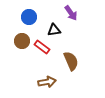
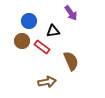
blue circle: moved 4 px down
black triangle: moved 1 px left, 1 px down
